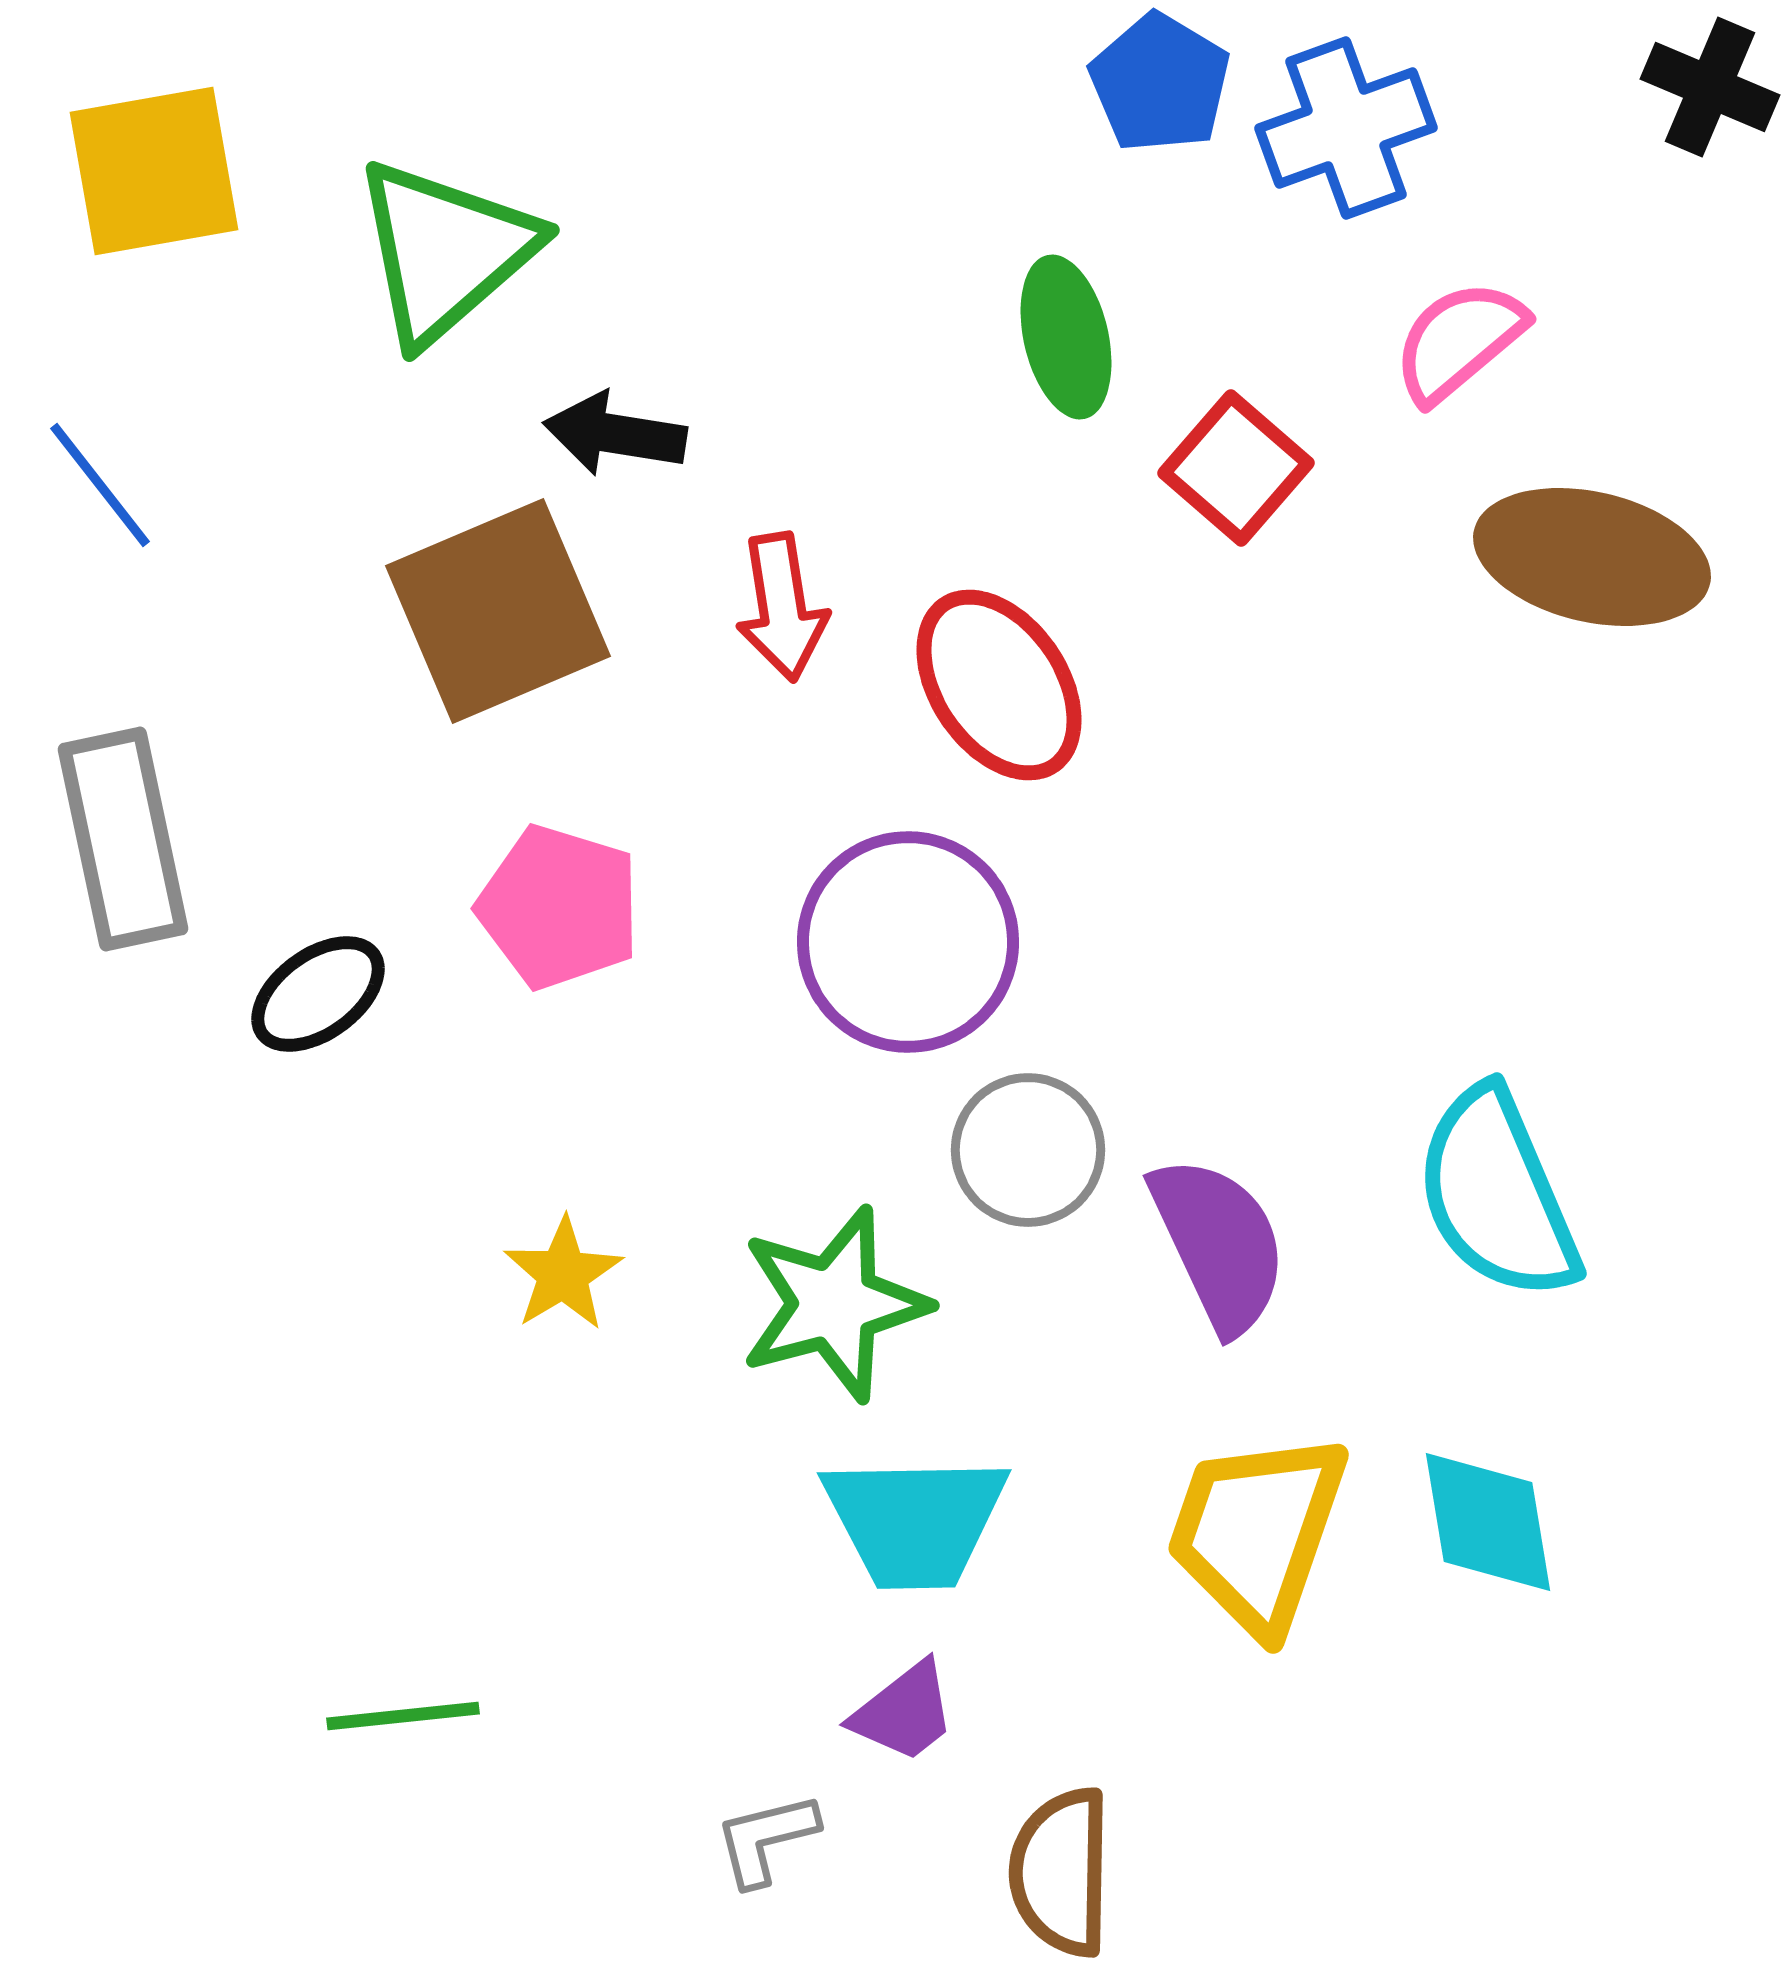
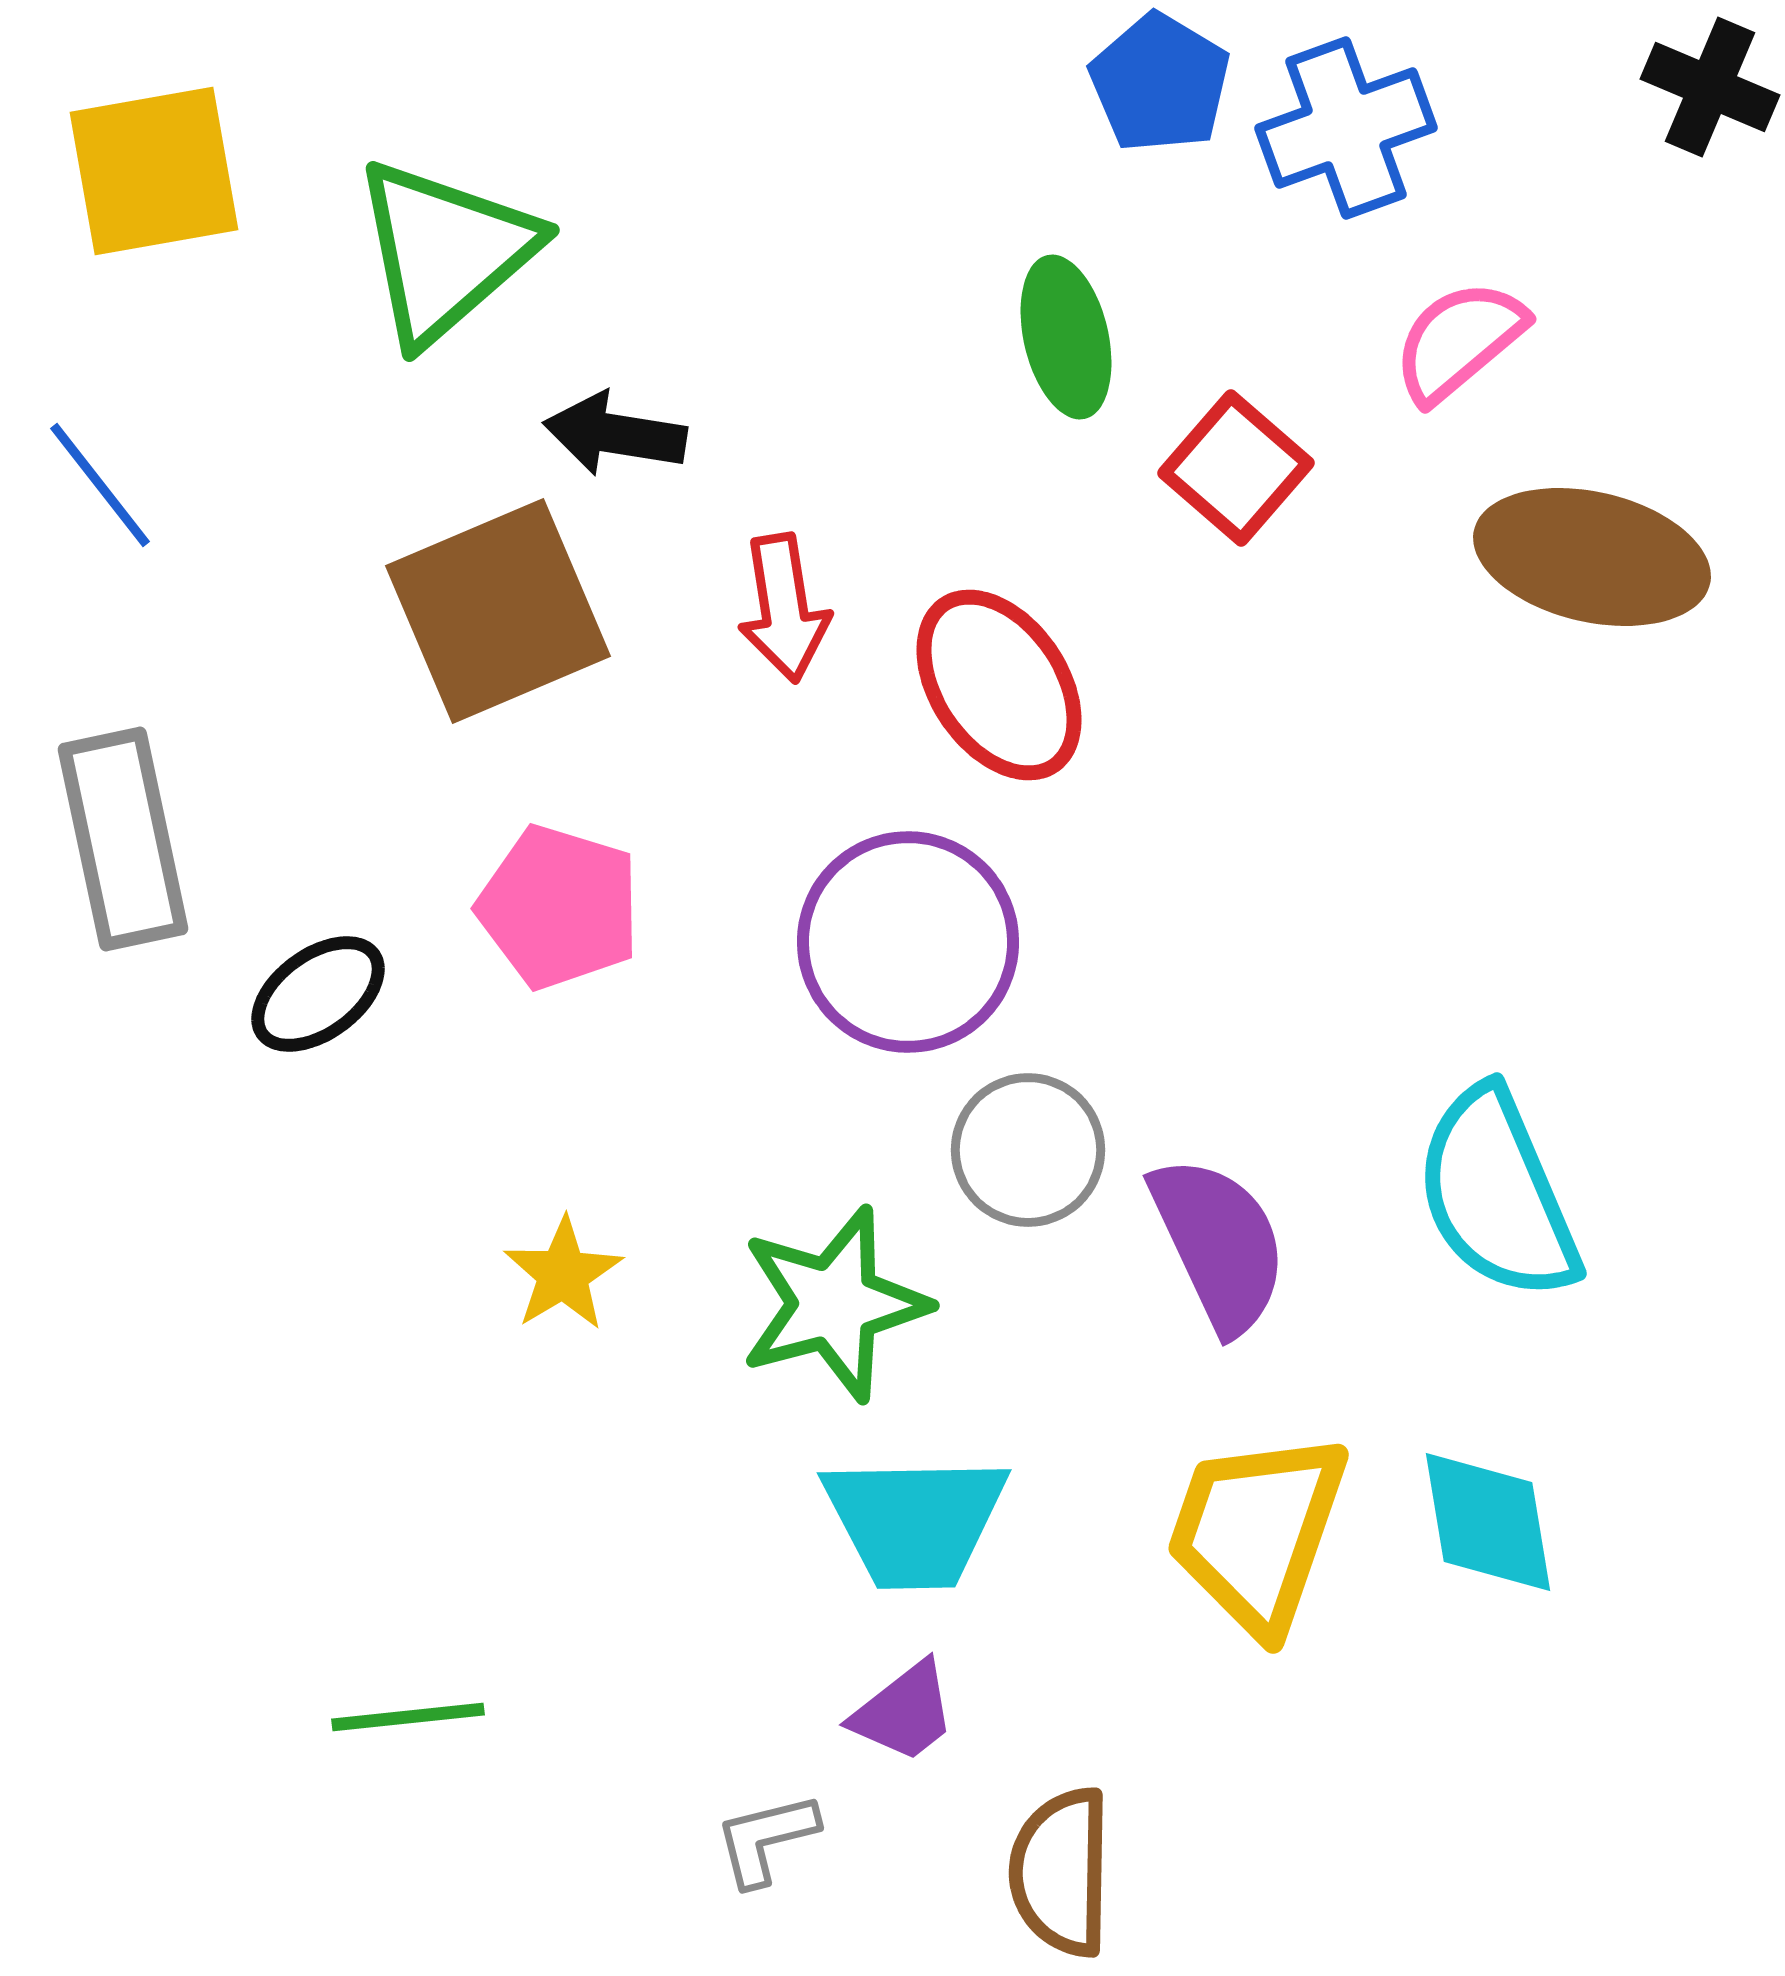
red arrow: moved 2 px right, 1 px down
green line: moved 5 px right, 1 px down
